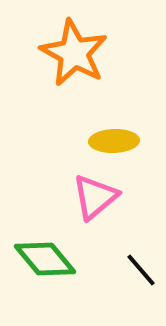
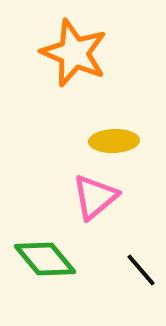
orange star: rotated 6 degrees counterclockwise
